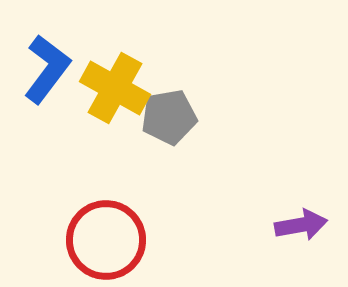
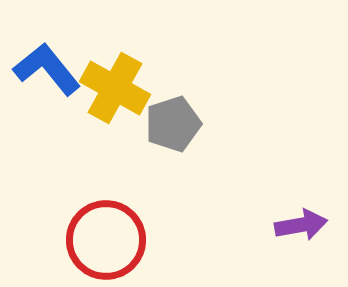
blue L-shape: rotated 76 degrees counterclockwise
gray pentagon: moved 4 px right, 7 px down; rotated 8 degrees counterclockwise
